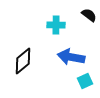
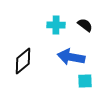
black semicircle: moved 4 px left, 10 px down
cyan square: rotated 21 degrees clockwise
